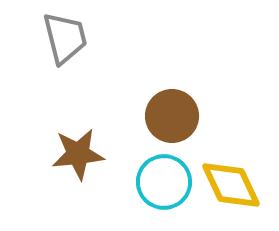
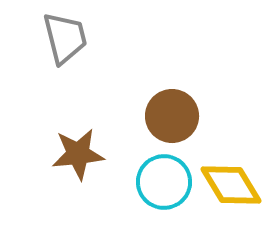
yellow diamond: rotated 6 degrees counterclockwise
